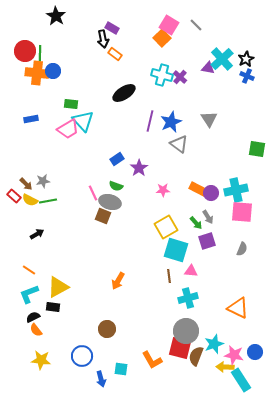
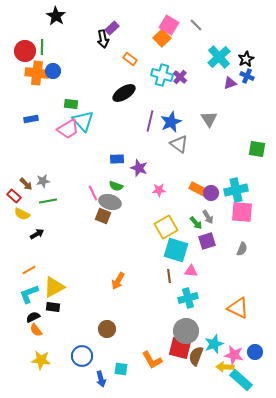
purple rectangle at (112, 28): rotated 72 degrees counterclockwise
green line at (40, 53): moved 2 px right, 6 px up
orange rectangle at (115, 54): moved 15 px right, 5 px down
cyan cross at (222, 59): moved 3 px left, 2 px up
purple triangle at (208, 68): moved 22 px right, 15 px down; rotated 32 degrees counterclockwise
blue rectangle at (117, 159): rotated 32 degrees clockwise
purple star at (139, 168): rotated 18 degrees counterclockwise
pink star at (163, 190): moved 4 px left
yellow semicircle at (30, 200): moved 8 px left, 14 px down
orange line at (29, 270): rotated 64 degrees counterclockwise
yellow triangle at (58, 287): moved 4 px left
cyan rectangle at (241, 380): rotated 15 degrees counterclockwise
